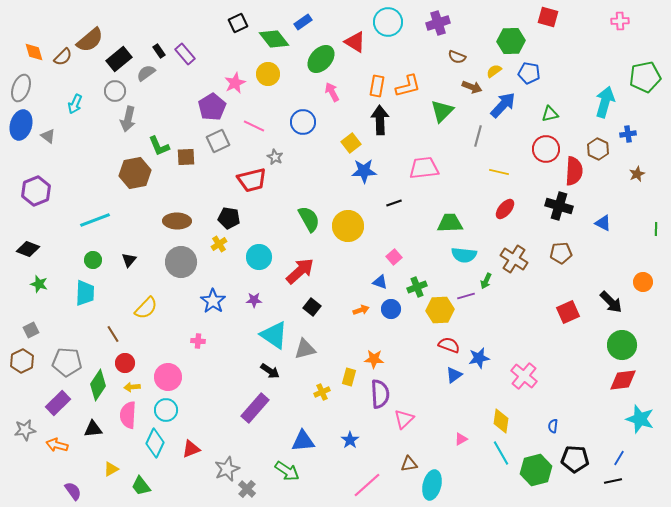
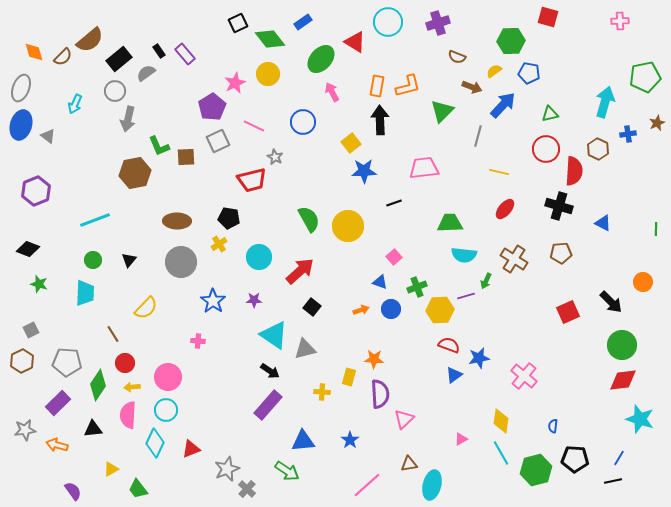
green diamond at (274, 39): moved 4 px left
brown star at (637, 174): moved 20 px right, 51 px up
yellow cross at (322, 392): rotated 28 degrees clockwise
purple rectangle at (255, 408): moved 13 px right, 3 px up
green trapezoid at (141, 486): moved 3 px left, 3 px down
